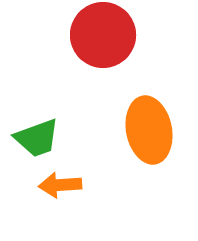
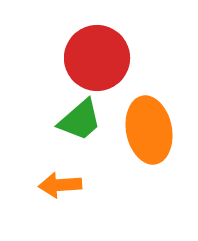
red circle: moved 6 px left, 23 px down
green trapezoid: moved 43 px right, 18 px up; rotated 21 degrees counterclockwise
